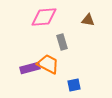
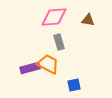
pink diamond: moved 10 px right
gray rectangle: moved 3 px left
